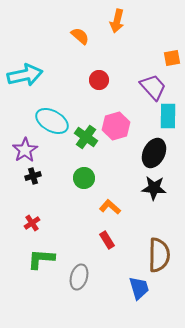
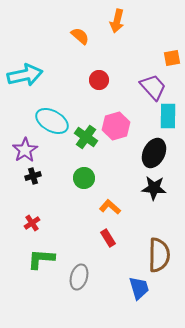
red rectangle: moved 1 px right, 2 px up
